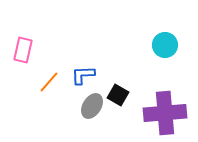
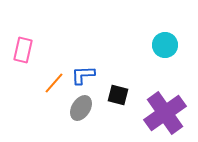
orange line: moved 5 px right, 1 px down
black square: rotated 15 degrees counterclockwise
gray ellipse: moved 11 px left, 2 px down
purple cross: rotated 30 degrees counterclockwise
